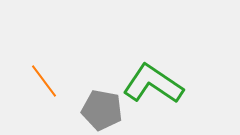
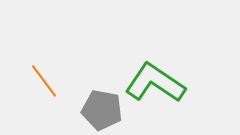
green L-shape: moved 2 px right, 1 px up
